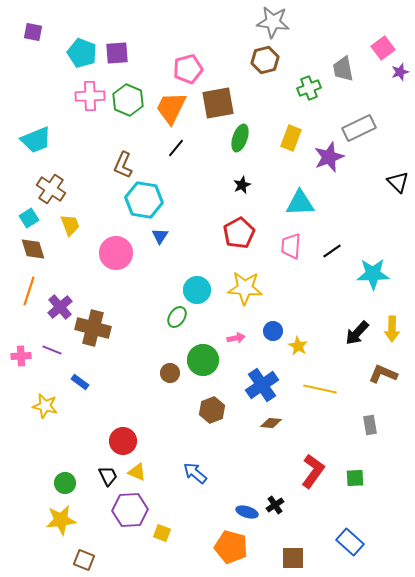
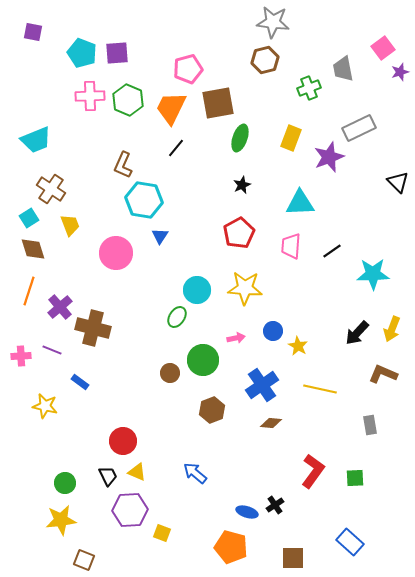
yellow arrow at (392, 329): rotated 20 degrees clockwise
